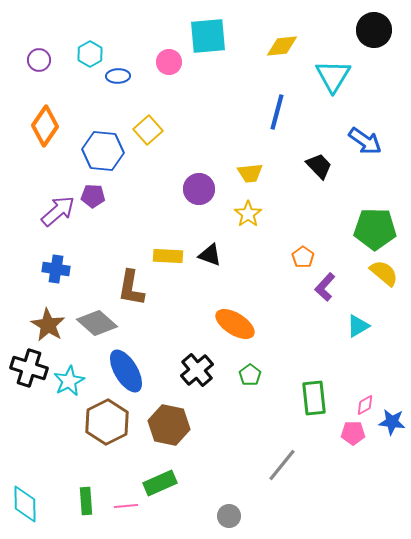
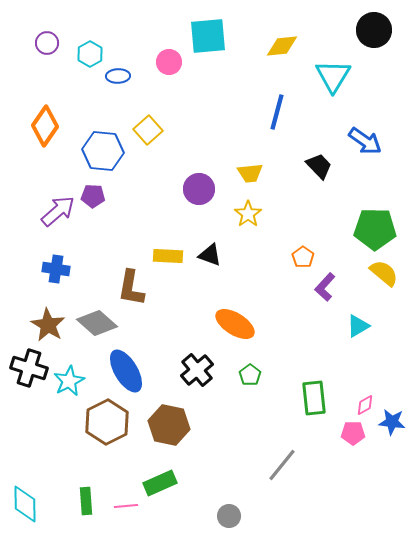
purple circle at (39, 60): moved 8 px right, 17 px up
